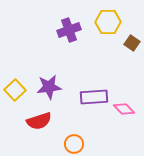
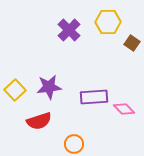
purple cross: rotated 25 degrees counterclockwise
